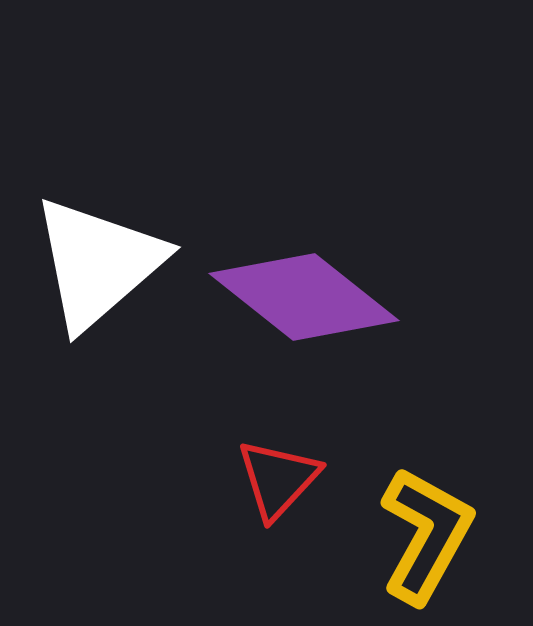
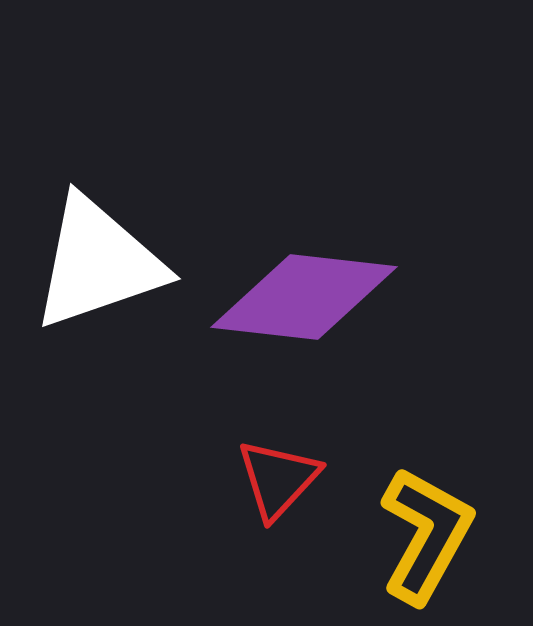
white triangle: rotated 22 degrees clockwise
purple diamond: rotated 32 degrees counterclockwise
